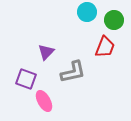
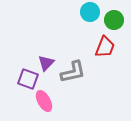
cyan circle: moved 3 px right
purple triangle: moved 11 px down
purple square: moved 2 px right
